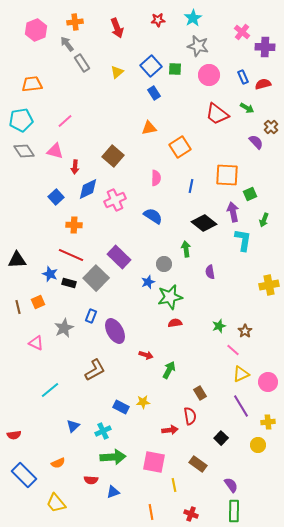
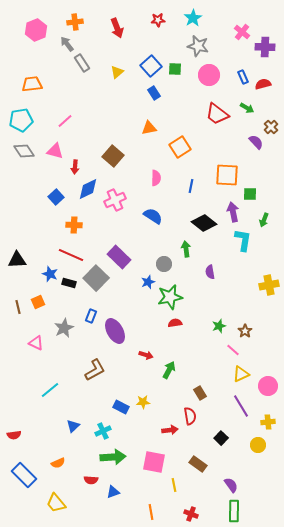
green square at (250, 194): rotated 24 degrees clockwise
pink circle at (268, 382): moved 4 px down
